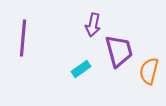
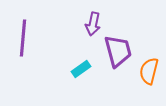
purple arrow: moved 1 px up
purple trapezoid: moved 1 px left
